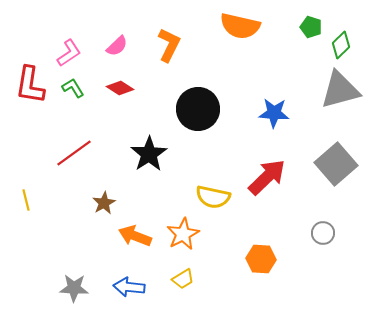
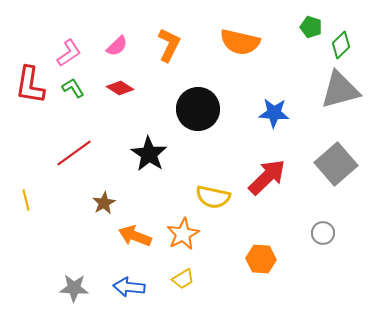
orange semicircle: moved 16 px down
black star: rotated 6 degrees counterclockwise
